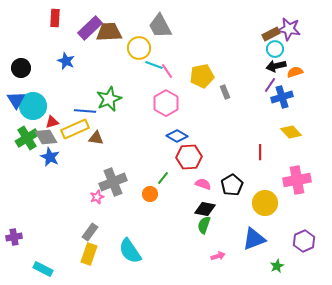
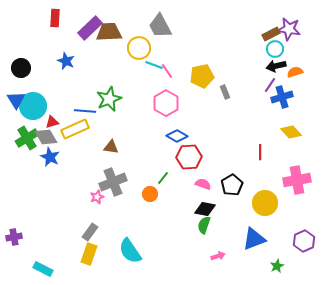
brown triangle at (96, 138): moved 15 px right, 9 px down
